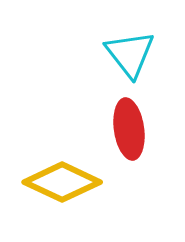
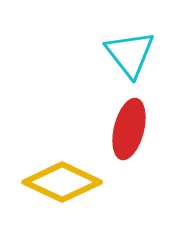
red ellipse: rotated 22 degrees clockwise
